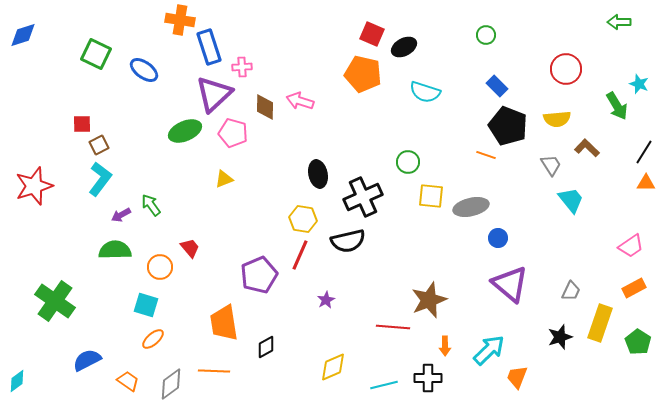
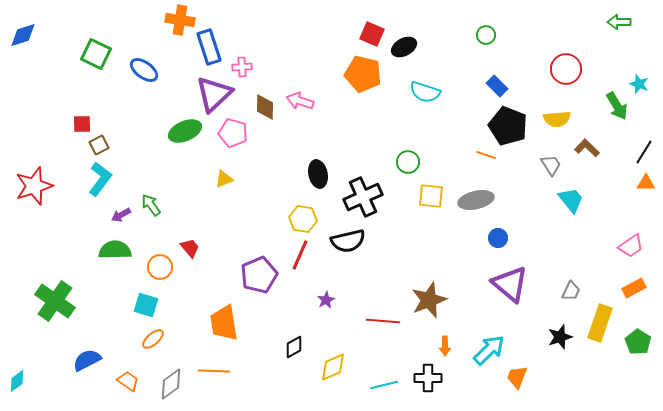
gray ellipse at (471, 207): moved 5 px right, 7 px up
red line at (393, 327): moved 10 px left, 6 px up
black diamond at (266, 347): moved 28 px right
